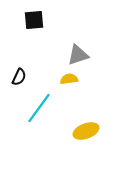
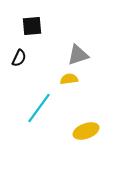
black square: moved 2 px left, 6 px down
black semicircle: moved 19 px up
